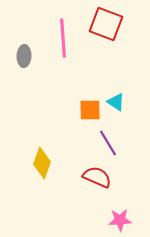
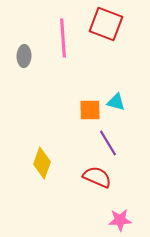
cyan triangle: rotated 18 degrees counterclockwise
